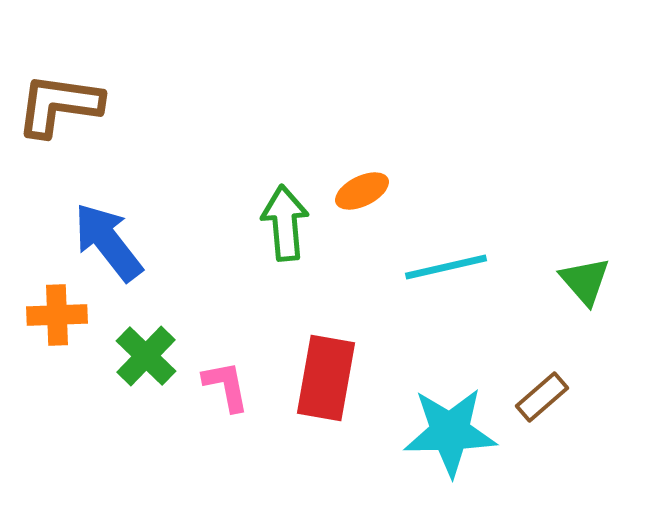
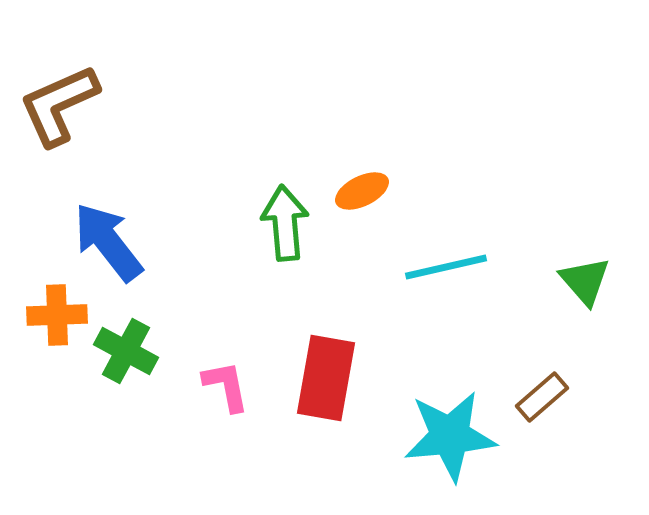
brown L-shape: rotated 32 degrees counterclockwise
green cross: moved 20 px left, 5 px up; rotated 16 degrees counterclockwise
cyan star: moved 4 px down; rotated 4 degrees counterclockwise
